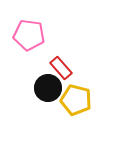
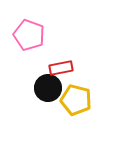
pink pentagon: rotated 12 degrees clockwise
red rectangle: rotated 60 degrees counterclockwise
